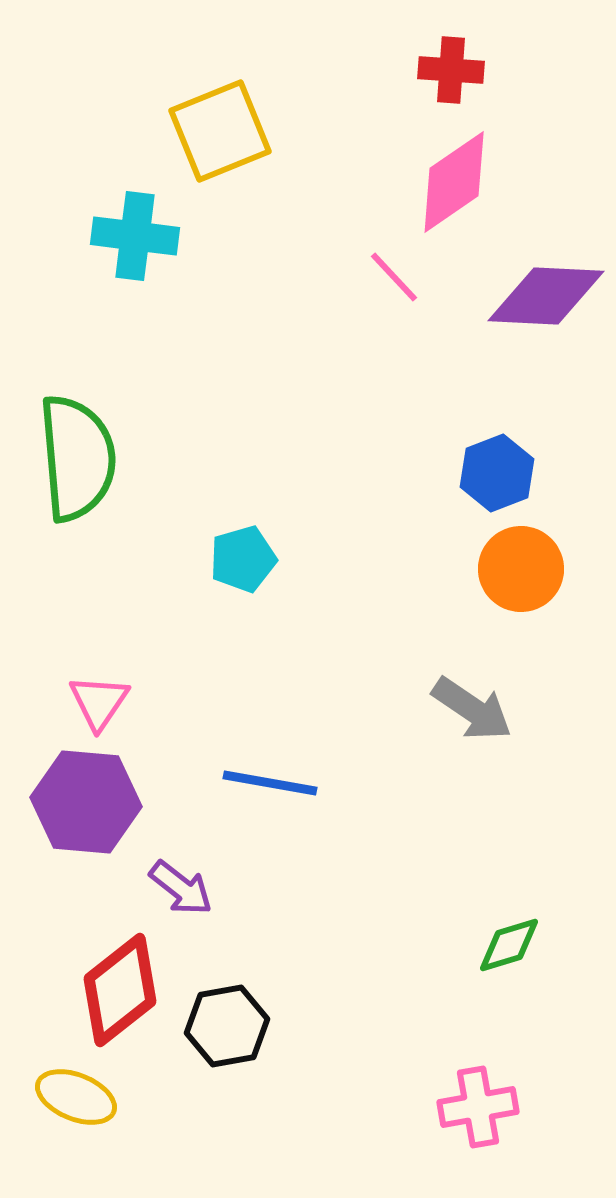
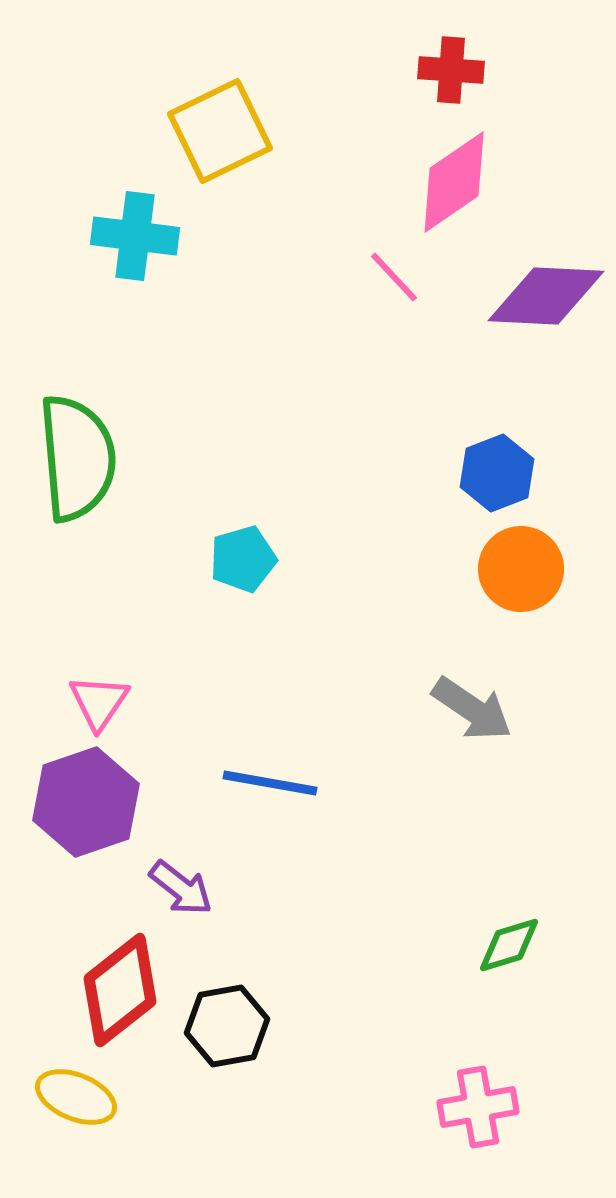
yellow square: rotated 4 degrees counterclockwise
purple hexagon: rotated 24 degrees counterclockwise
